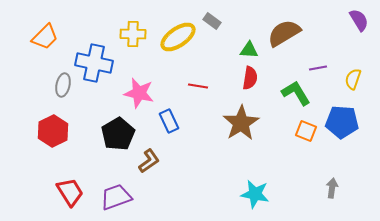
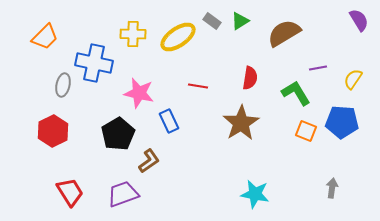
green triangle: moved 9 px left, 29 px up; rotated 36 degrees counterclockwise
yellow semicircle: rotated 15 degrees clockwise
purple trapezoid: moved 7 px right, 3 px up
